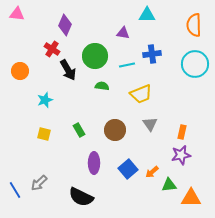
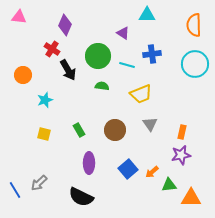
pink triangle: moved 2 px right, 3 px down
purple triangle: rotated 24 degrees clockwise
green circle: moved 3 px right
cyan line: rotated 28 degrees clockwise
orange circle: moved 3 px right, 4 px down
purple ellipse: moved 5 px left
